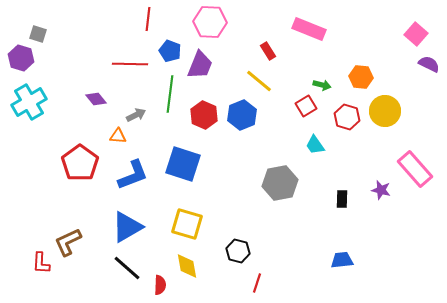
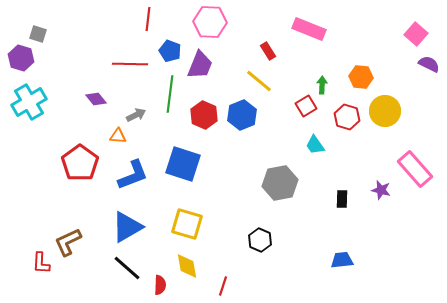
green arrow at (322, 85): rotated 102 degrees counterclockwise
black hexagon at (238, 251): moved 22 px right, 11 px up; rotated 10 degrees clockwise
red line at (257, 283): moved 34 px left, 3 px down
